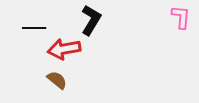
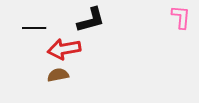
black L-shape: rotated 44 degrees clockwise
brown semicircle: moved 1 px right, 5 px up; rotated 50 degrees counterclockwise
